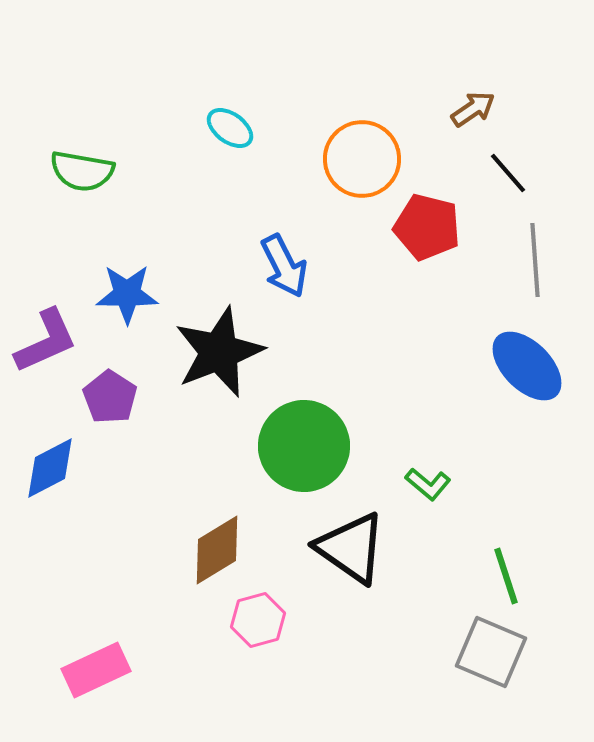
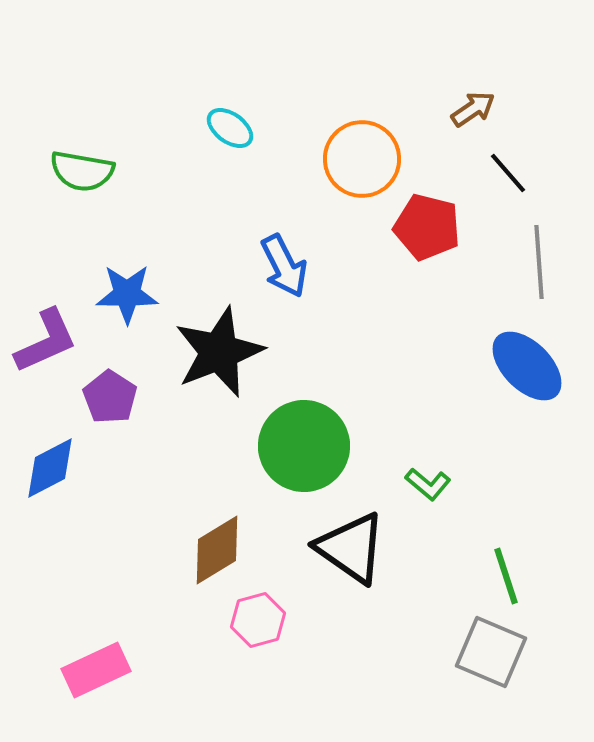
gray line: moved 4 px right, 2 px down
